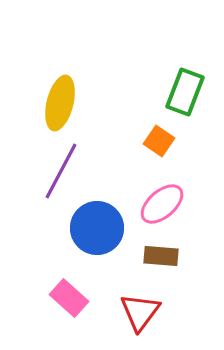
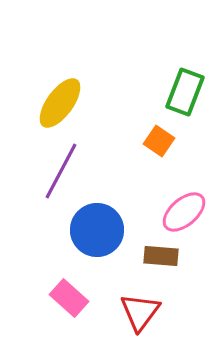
yellow ellipse: rotated 22 degrees clockwise
pink ellipse: moved 22 px right, 8 px down
blue circle: moved 2 px down
